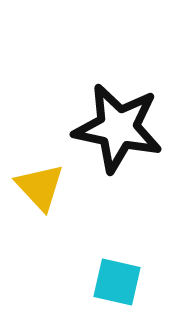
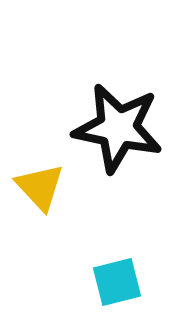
cyan square: rotated 27 degrees counterclockwise
